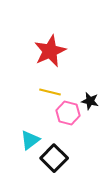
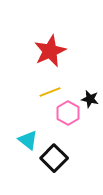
yellow line: rotated 35 degrees counterclockwise
black star: moved 2 px up
pink hexagon: rotated 15 degrees clockwise
cyan triangle: moved 2 px left; rotated 45 degrees counterclockwise
